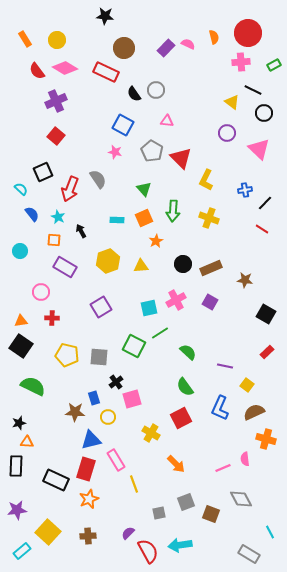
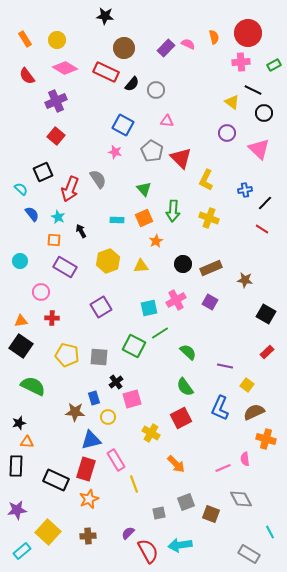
red semicircle at (37, 71): moved 10 px left, 5 px down
black semicircle at (134, 94): moved 2 px left, 10 px up; rotated 105 degrees counterclockwise
cyan circle at (20, 251): moved 10 px down
